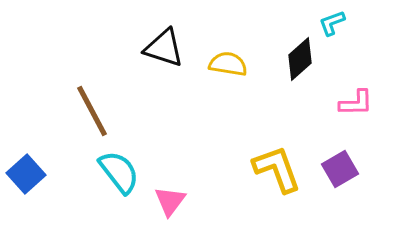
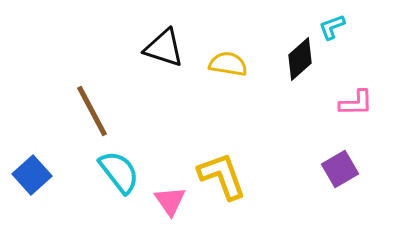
cyan L-shape: moved 4 px down
yellow L-shape: moved 55 px left, 7 px down
blue square: moved 6 px right, 1 px down
pink triangle: rotated 12 degrees counterclockwise
